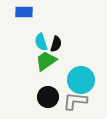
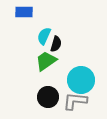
cyan semicircle: moved 3 px right, 6 px up; rotated 42 degrees clockwise
